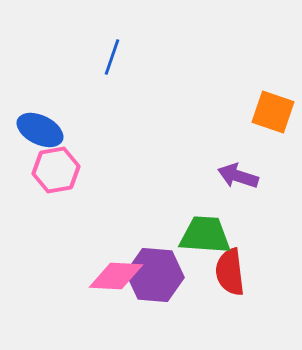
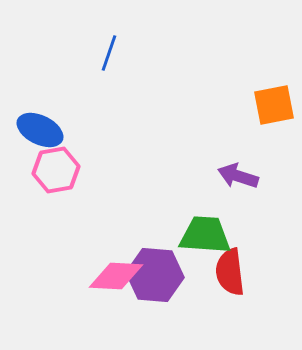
blue line: moved 3 px left, 4 px up
orange square: moved 1 px right, 7 px up; rotated 30 degrees counterclockwise
